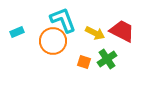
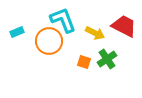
red trapezoid: moved 2 px right, 5 px up
orange circle: moved 4 px left
